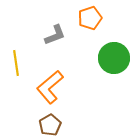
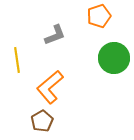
orange pentagon: moved 9 px right, 2 px up
yellow line: moved 1 px right, 3 px up
brown pentagon: moved 8 px left, 4 px up
